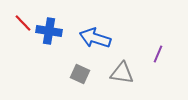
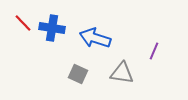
blue cross: moved 3 px right, 3 px up
purple line: moved 4 px left, 3 px up
gray square: moved 2 px left
